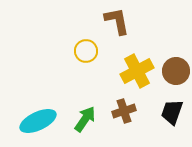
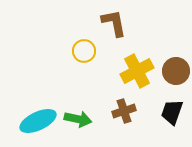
brown L-shape: moved 3 px left, 2 px down
yellow circle: moved 2 px left
green arrow: moved 7 px left; rotated 68 degrees clockwise
